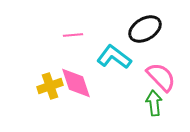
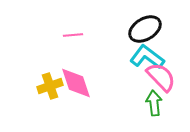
cyan L-shape: moved 33 px right
